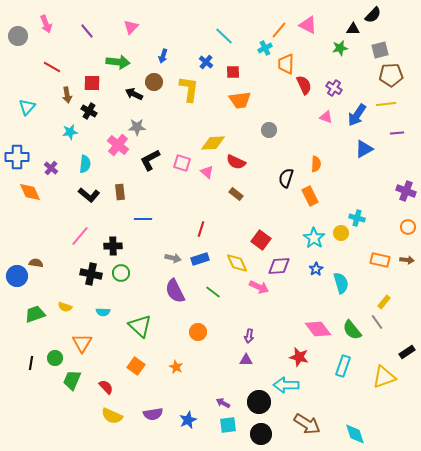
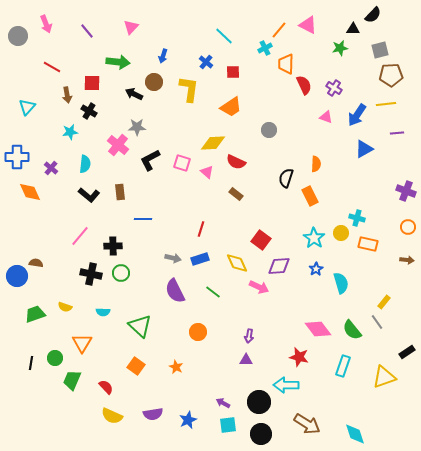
orange trapezoid at (240, 100): moved 9 px left, 7 px down; rotated 25 degrees counterclockwise
orange rectangle at (380, 260): moved 12 px left, 16 px up
